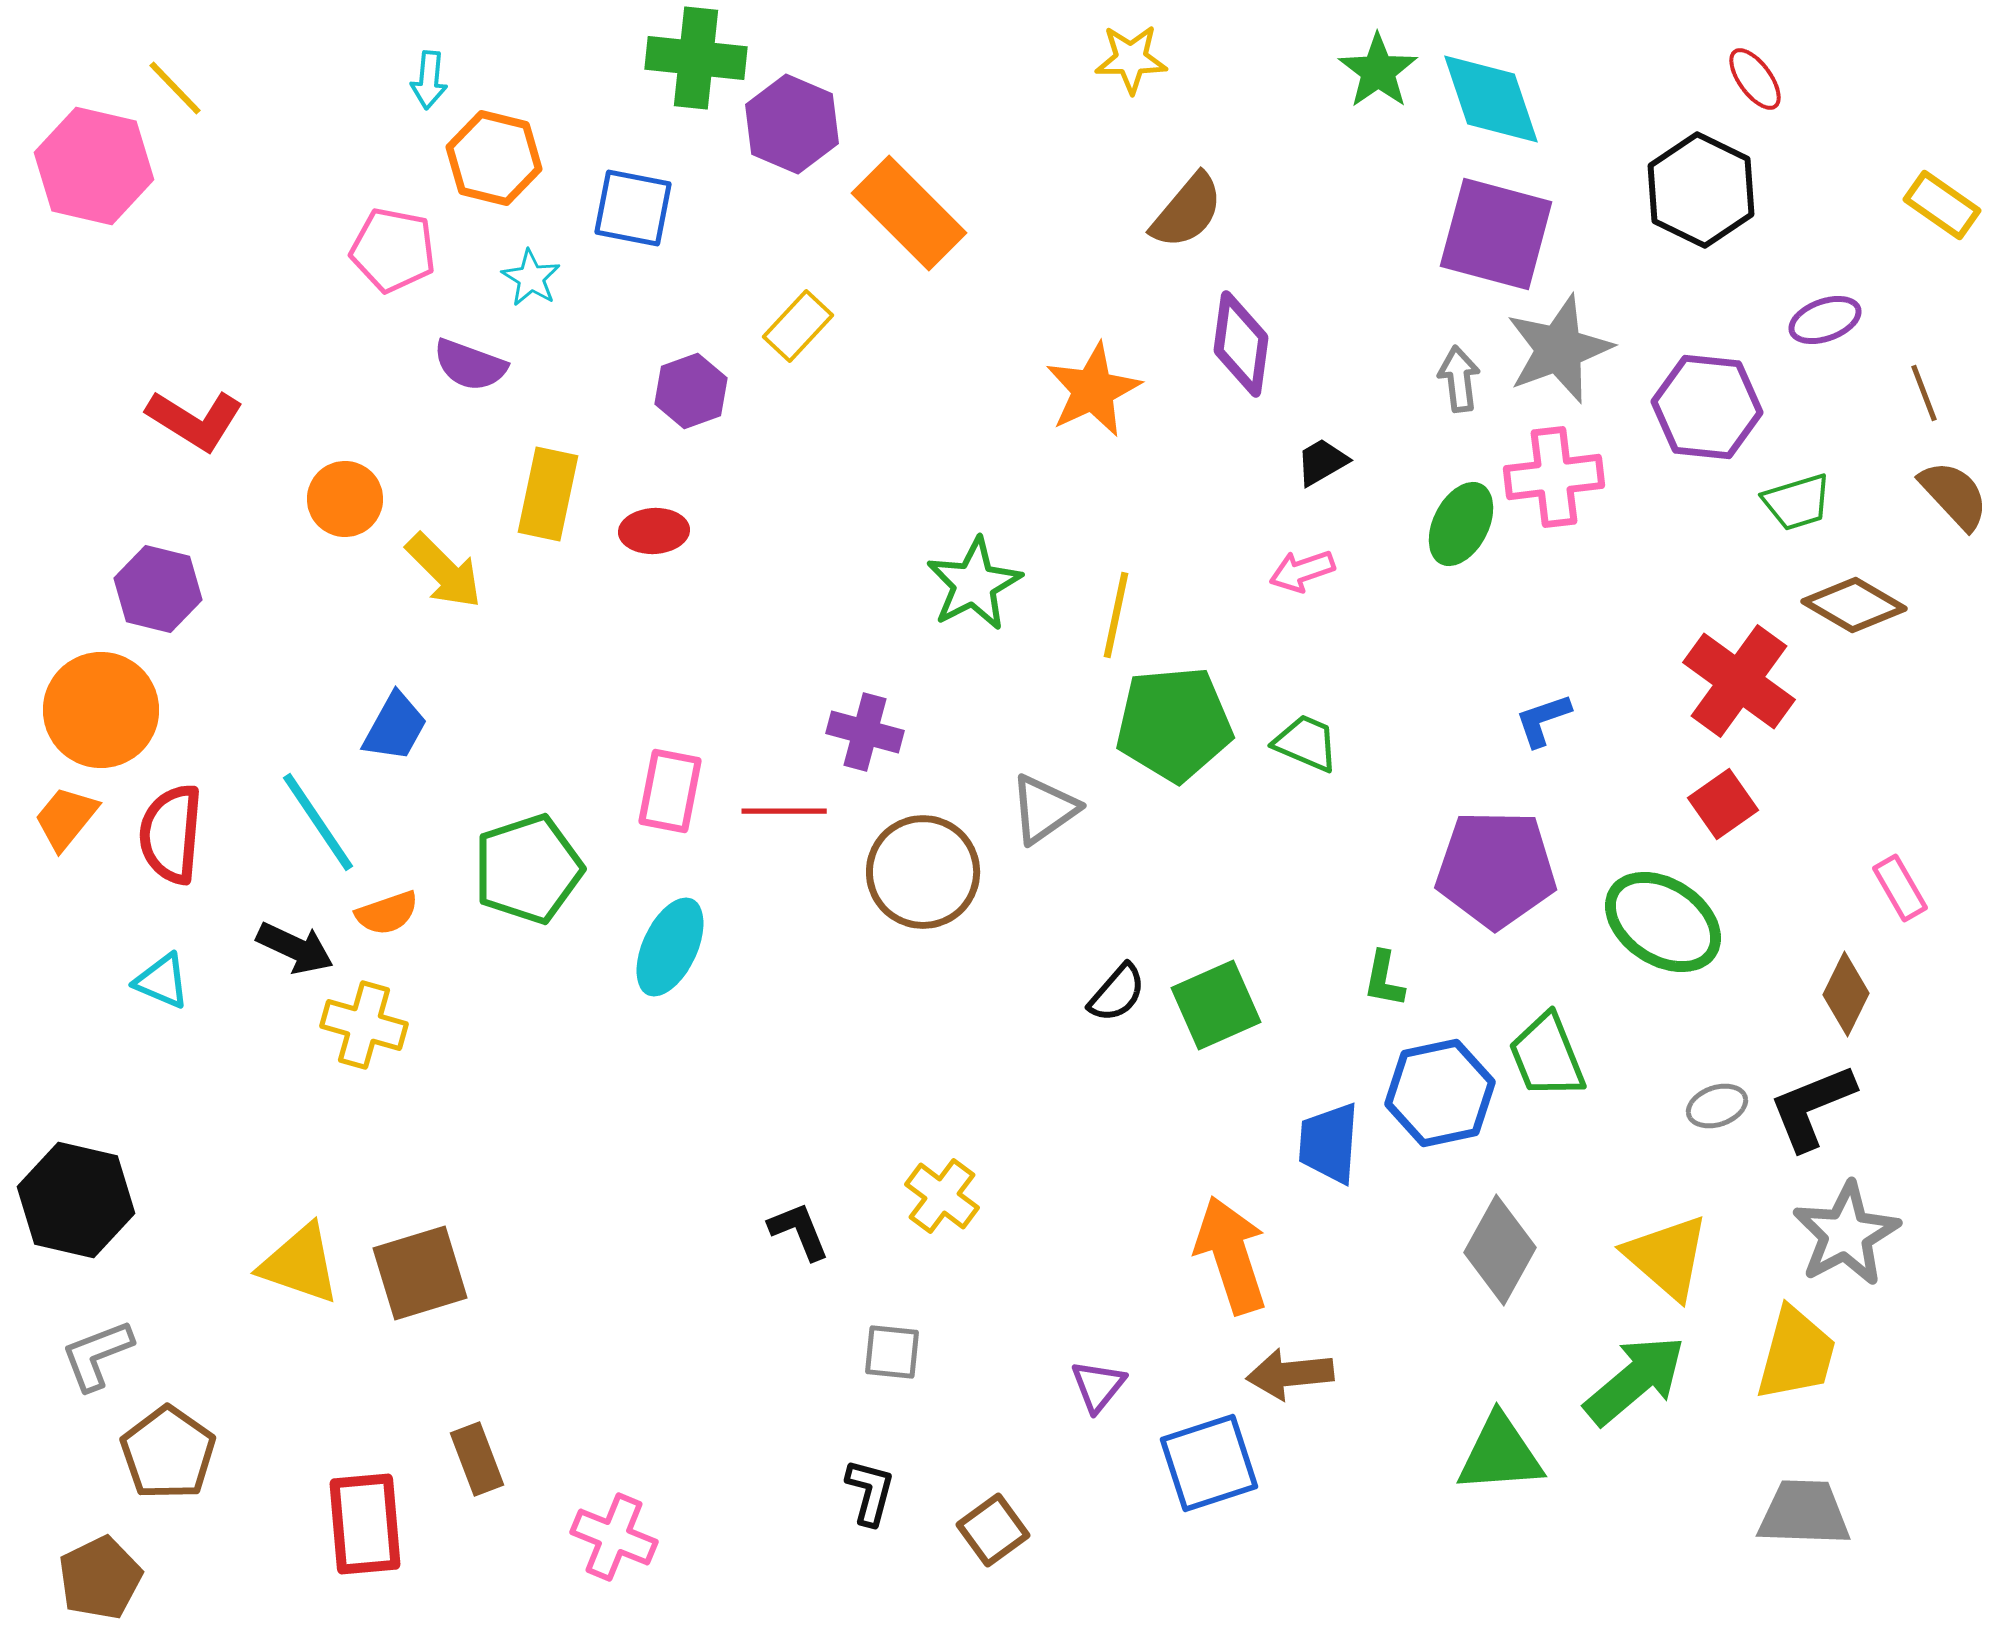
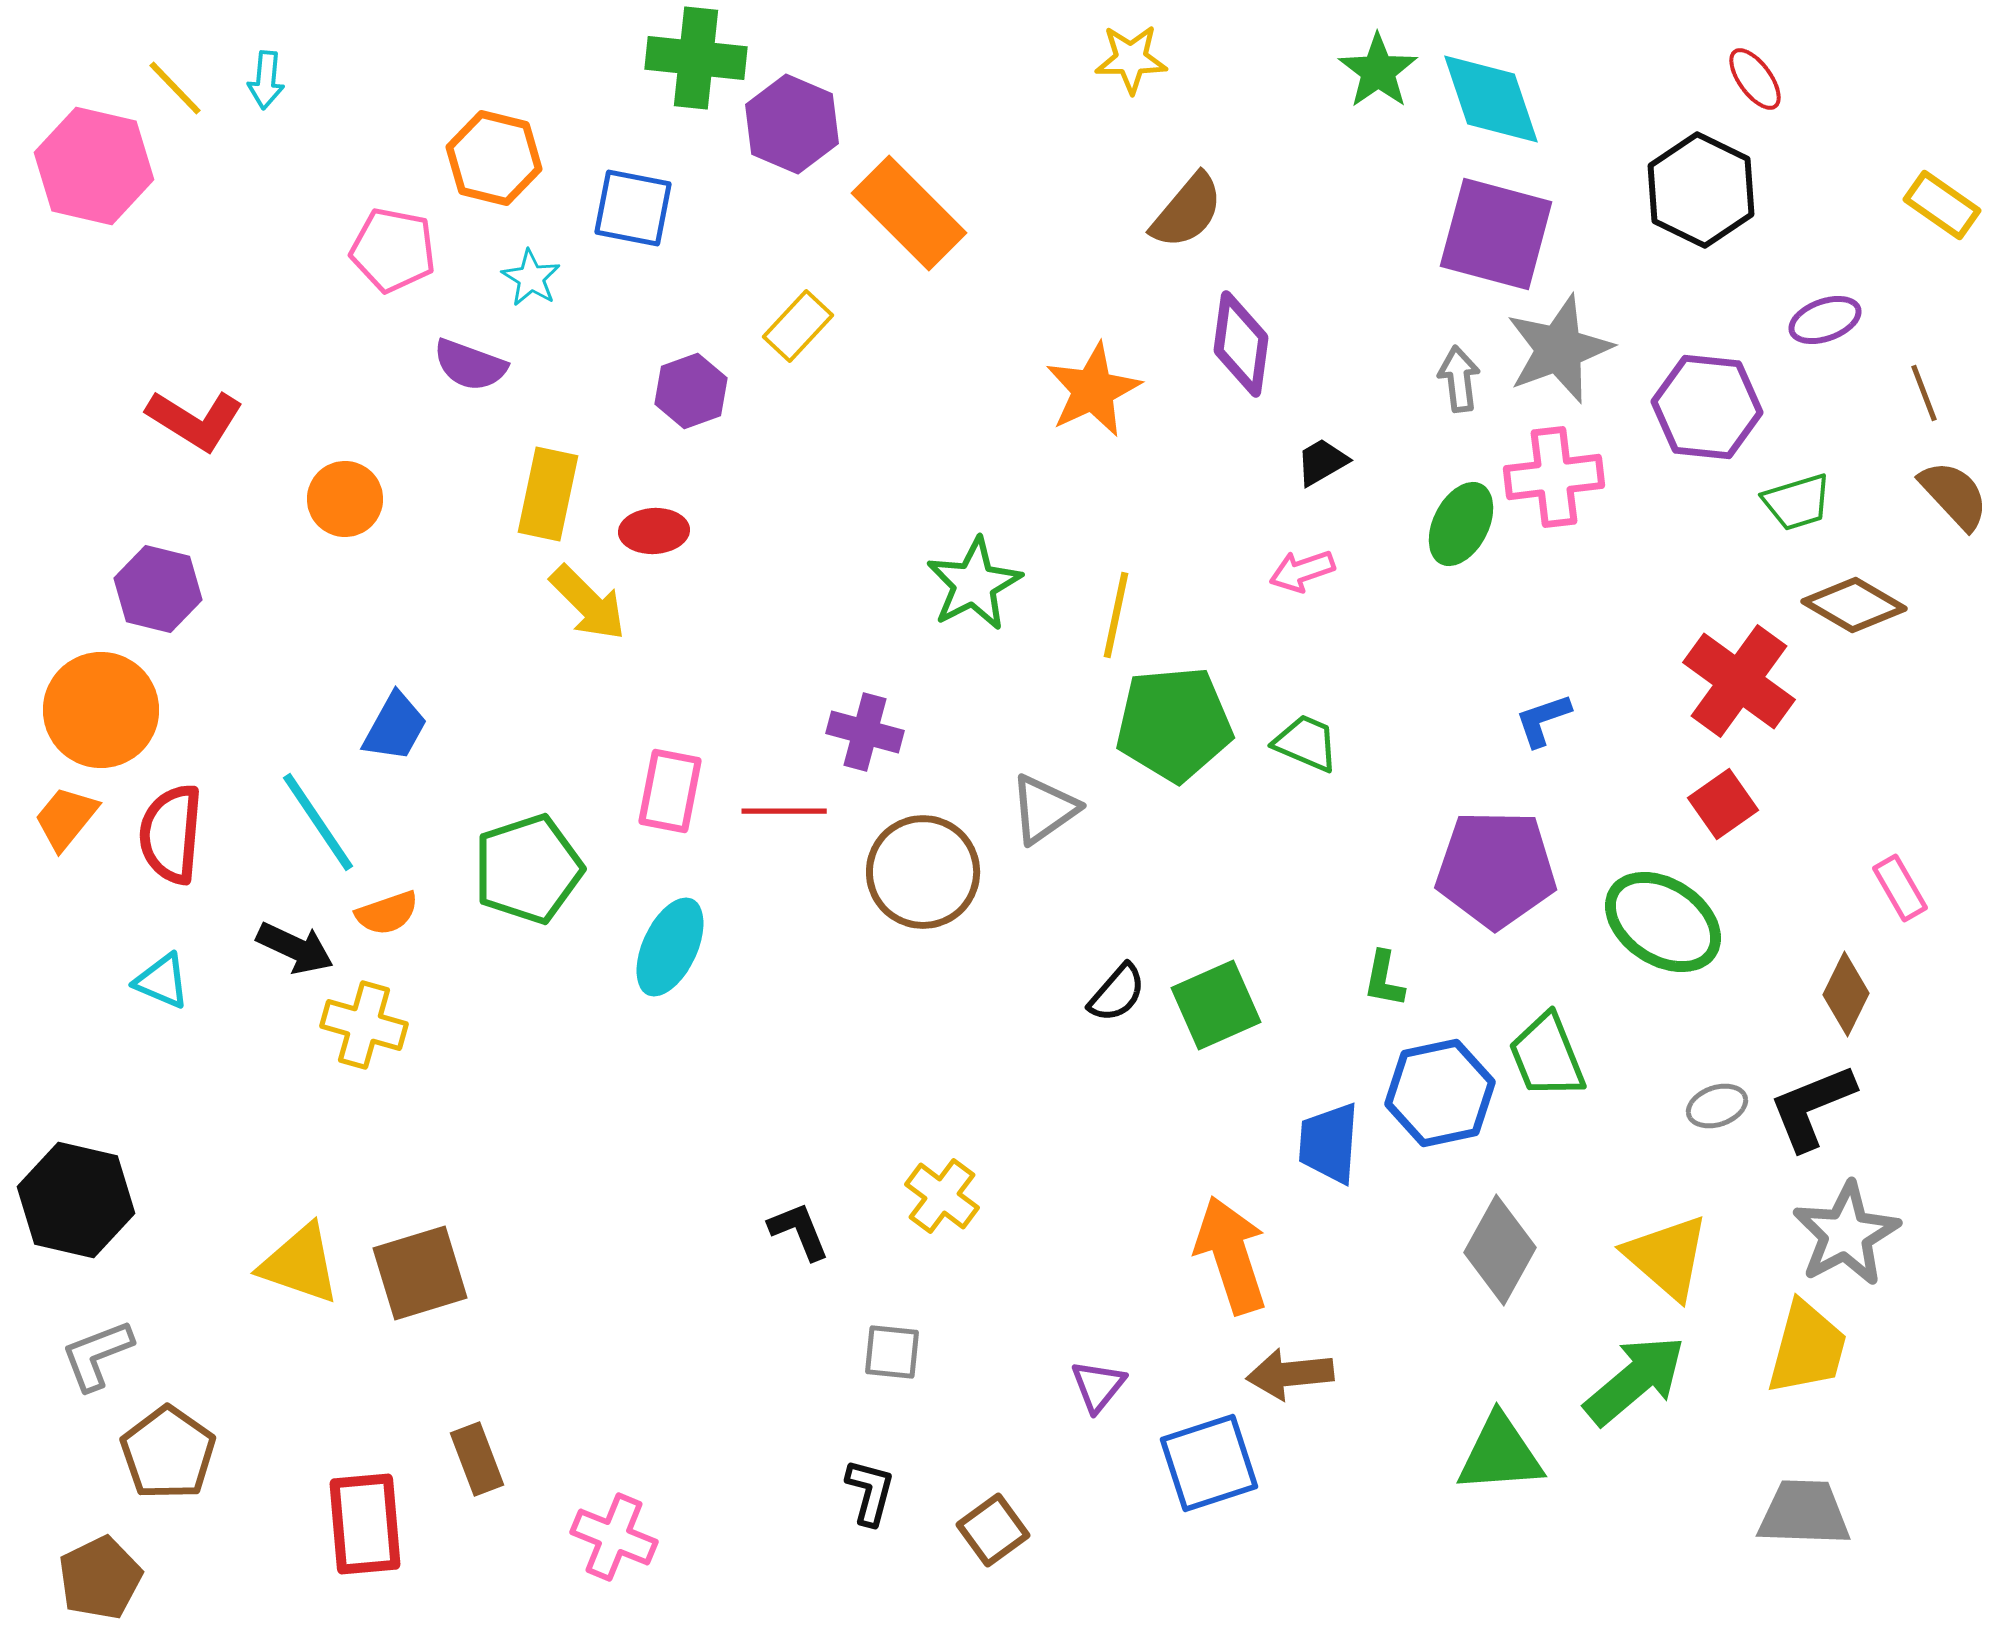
cyan arrow at (429, 80): moved 163 px left
yellow arrow at (444, 571): moved 144 px right, 32 px down
yellow trapezoid at (1796, 1354): moved 11 px right, 6 px up
